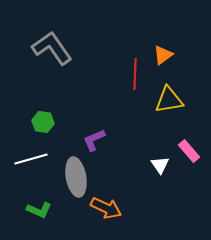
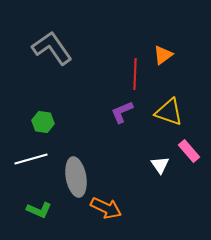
yellow triangle: moved 12 px down; rotated 28 degrees clockwise
purple L-shape: moved 28 px right, 28 px up
